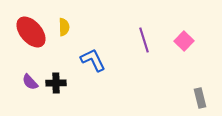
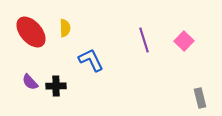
yellow semicircle: moved 1 px right, 1 px down
blue L-shape: moved 2 px left
black cross: moved 3 px down
